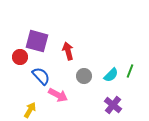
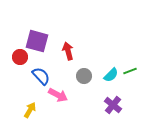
green line: rotated 48 degrees clockwise
